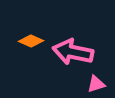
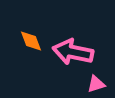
orange diamond: rotated 45 degrees clockwise
